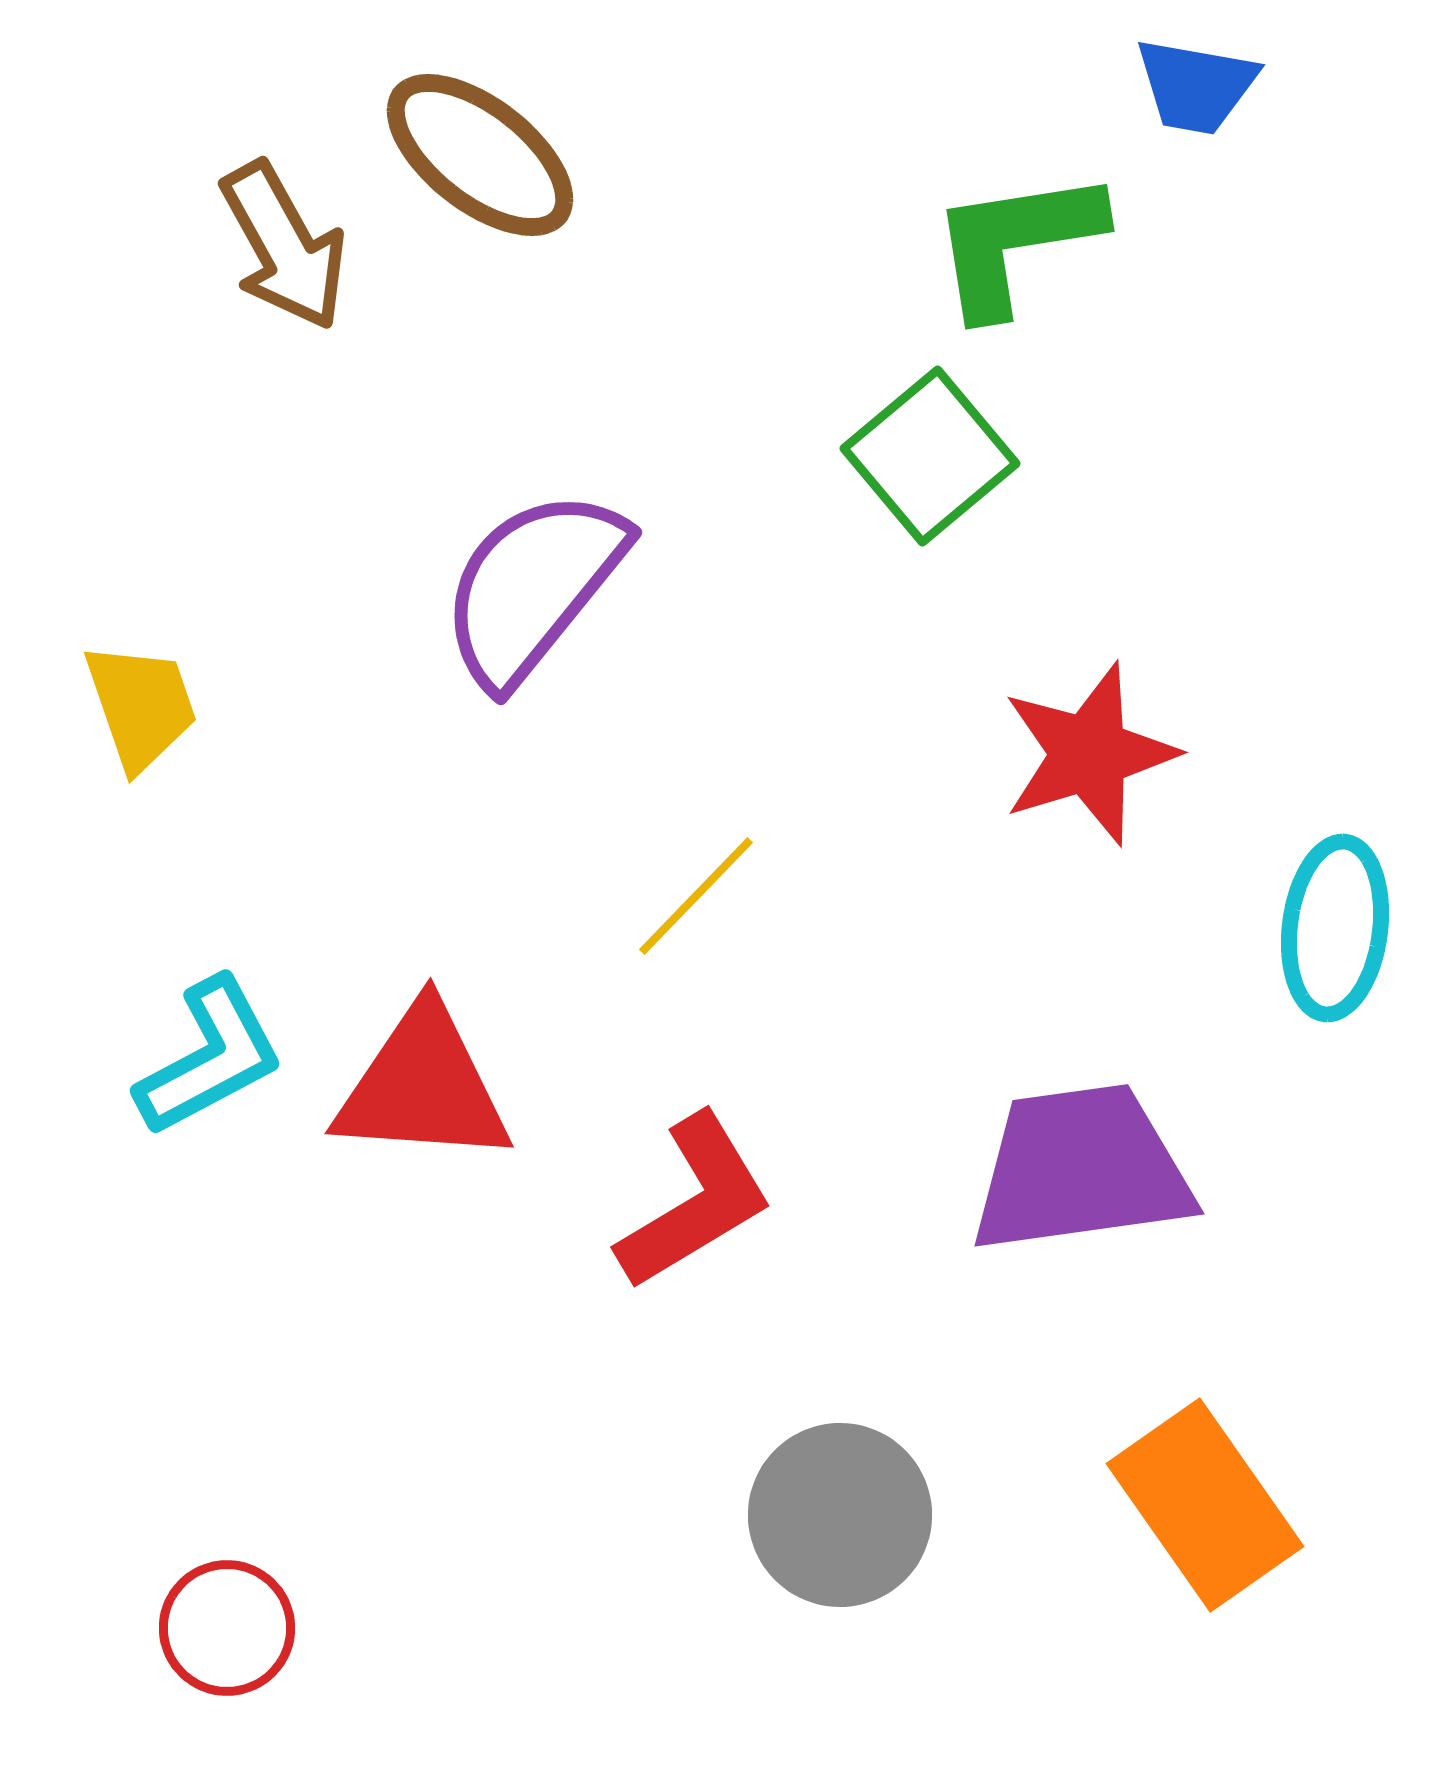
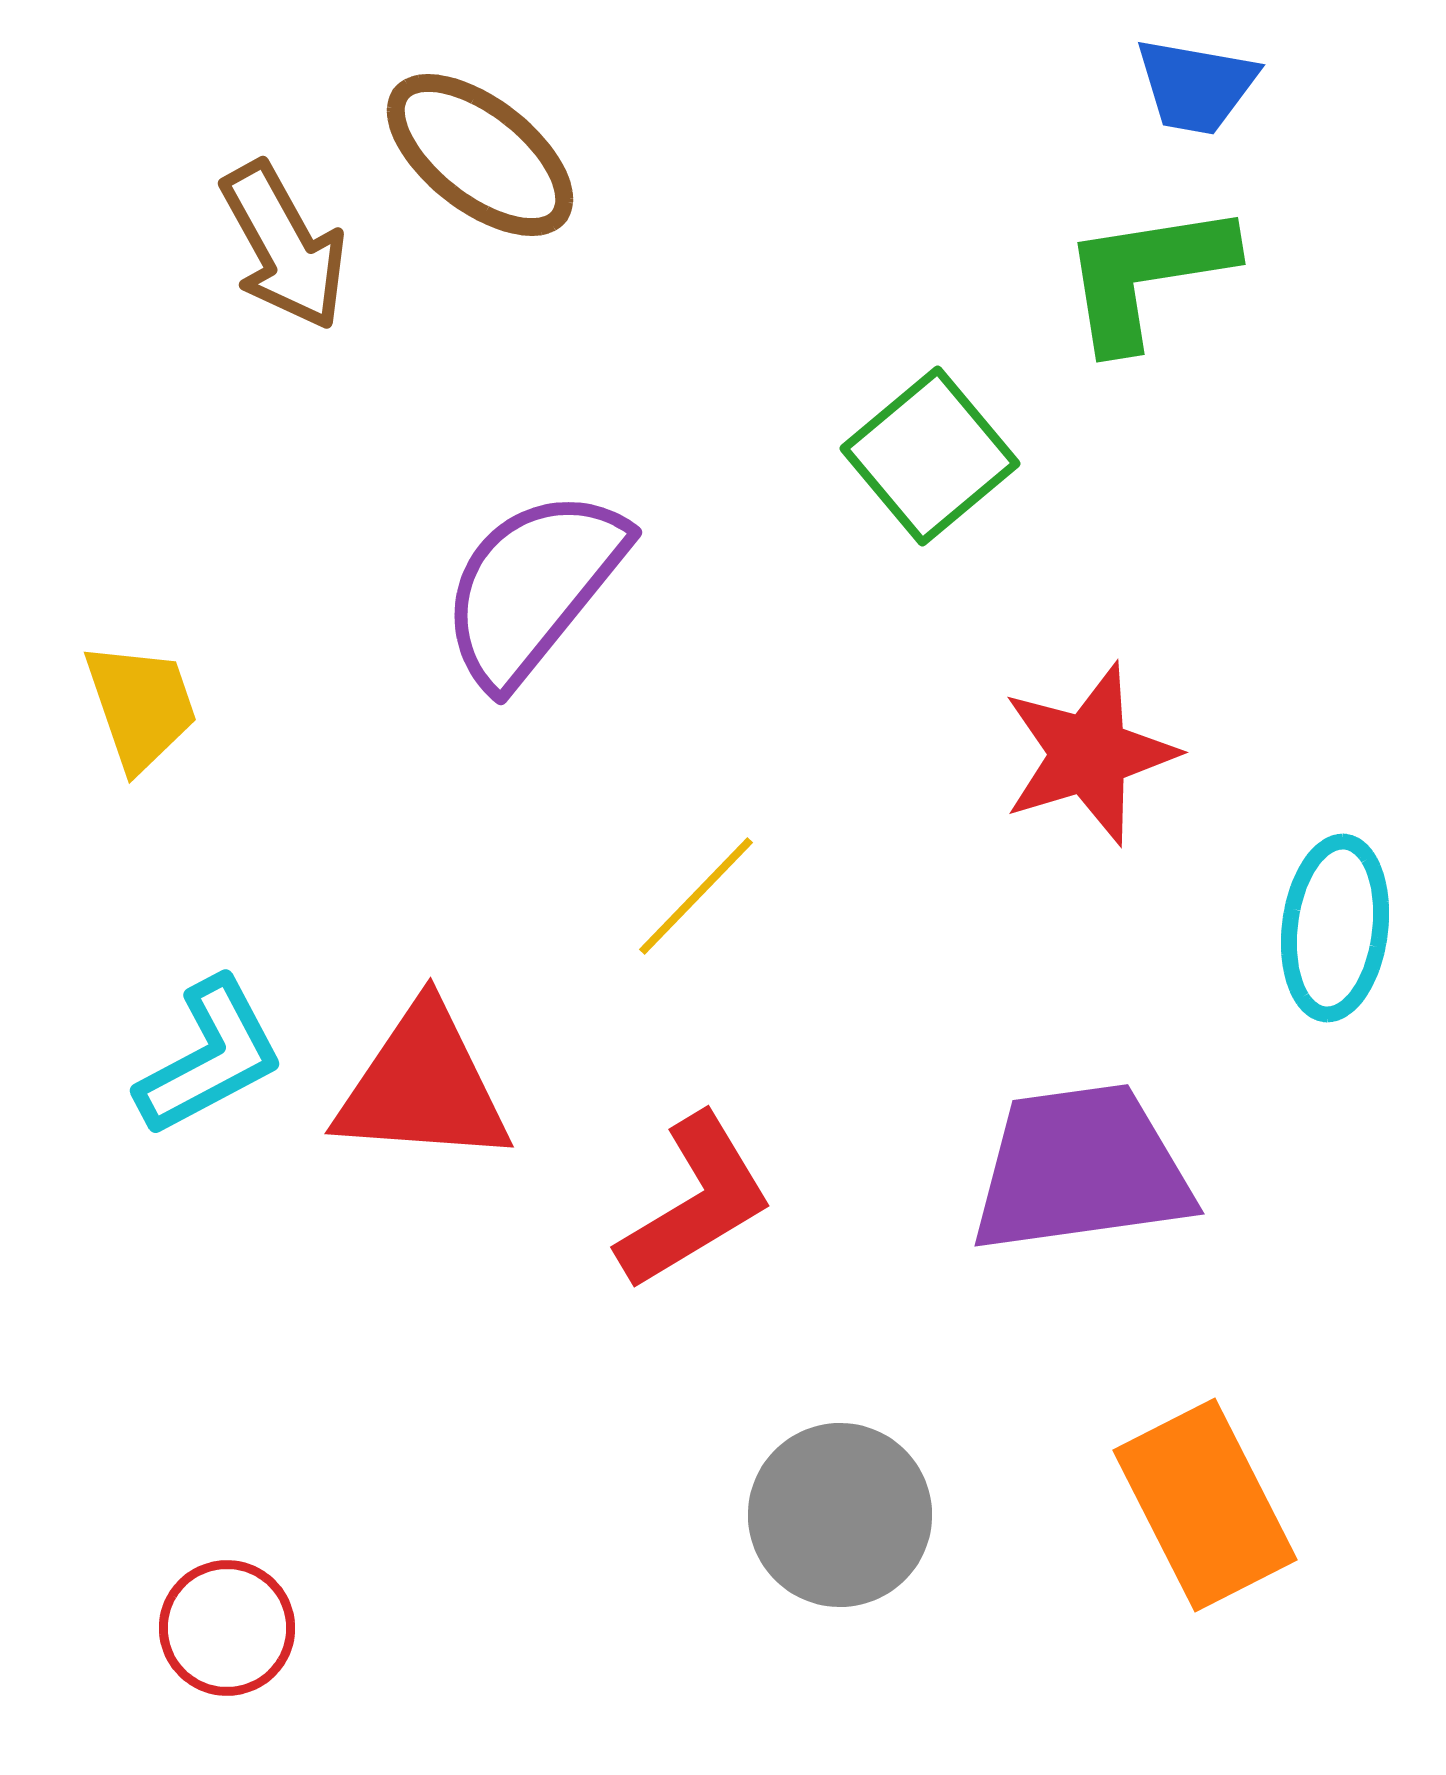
green L-shape: moved 131 px right, 33 px down
orange rectangle: rotated 8 degrees clockwise
